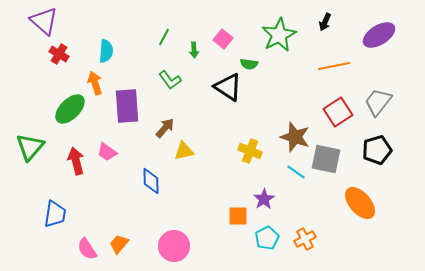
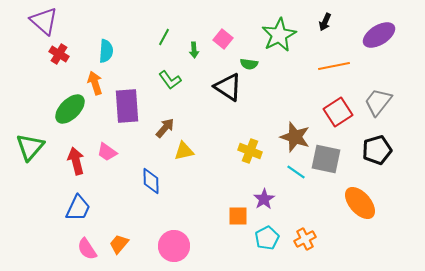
blue trapezoid: moved 23 px right, 6 px up; rotated 16 degrees clockwise
